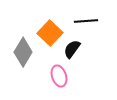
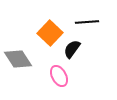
black line: moved 1 px right, 1 px down
gray diamond: moved 5 px left, 7 px down; rotated 64 degrees counterclockwise
pink ellipse: rotated 10 degrees counterclockwise
